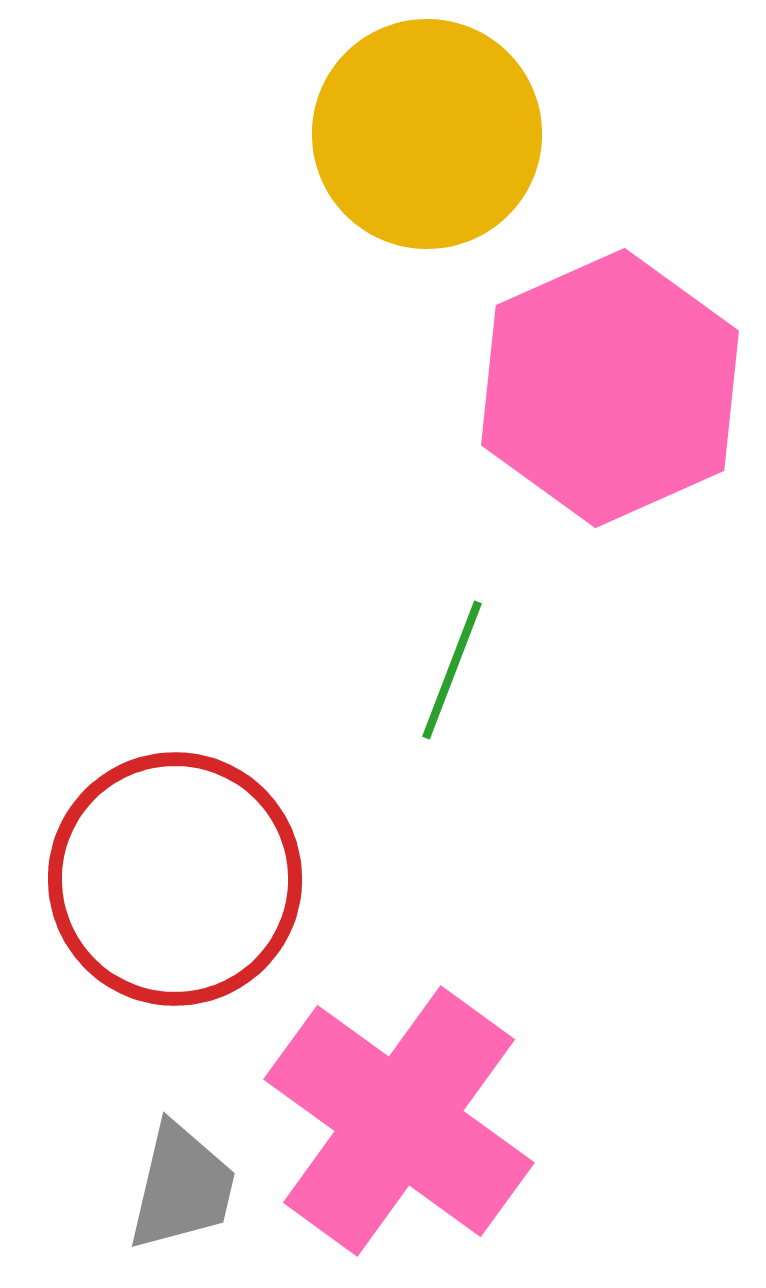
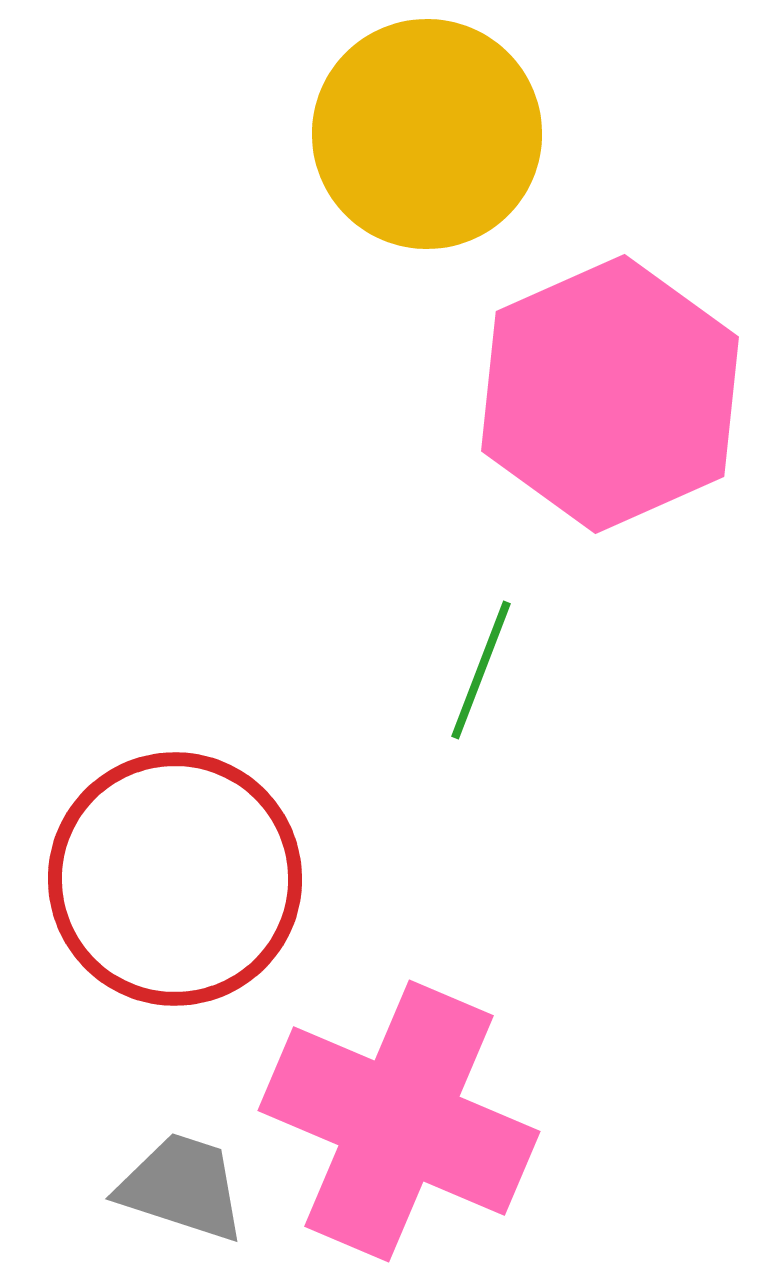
pink hexagon: moved 6 px down
green line: moved 29 px right
pink cross: rotated 13 degrees counterclockwise
gray trapezoid: rotated 85 degrees counterclockwise
